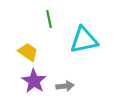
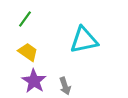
green line: moved 24 px left; rotated 48 degrees clockwise
gray arrow: rotated 78 degrees clockwise
